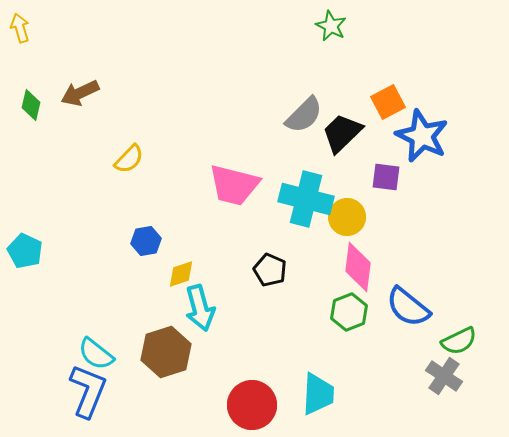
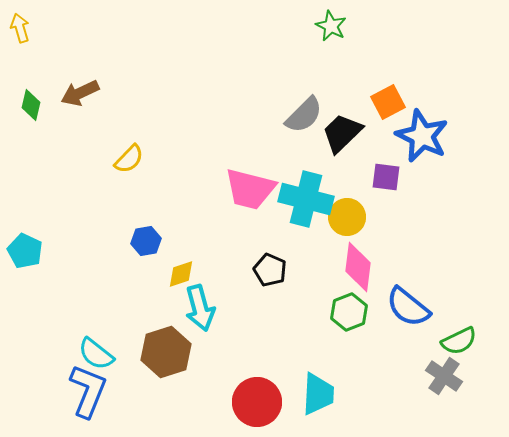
pink trapezoid: moved 16 px right, 4 px down
red circle: moved 5 px right, 3 px up
